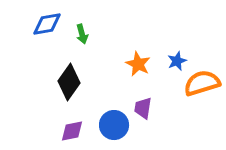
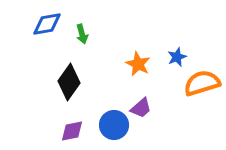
blue star: moved 4 px up
purple trapezoid: moved 2 px left; rotated 140 degrees counterclockwise
